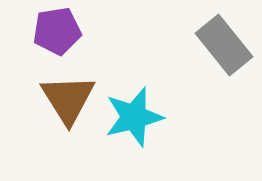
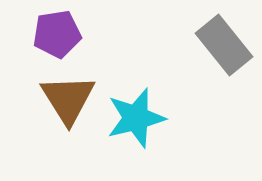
purple pentagon: moved 3 px down
cyan star: moved 2 px right, 1 px down
